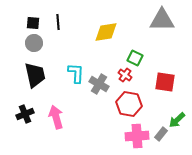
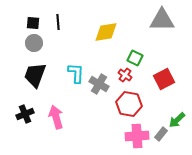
black trapezoid: rotated 148 degrees counterclockwise
red square: moved 1 px left, 3 px up; rotated 35 degrees counterclockwise
